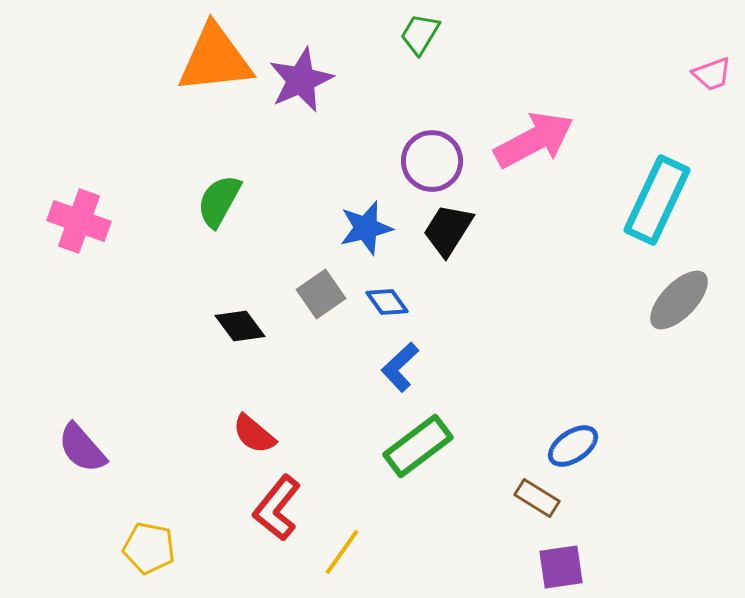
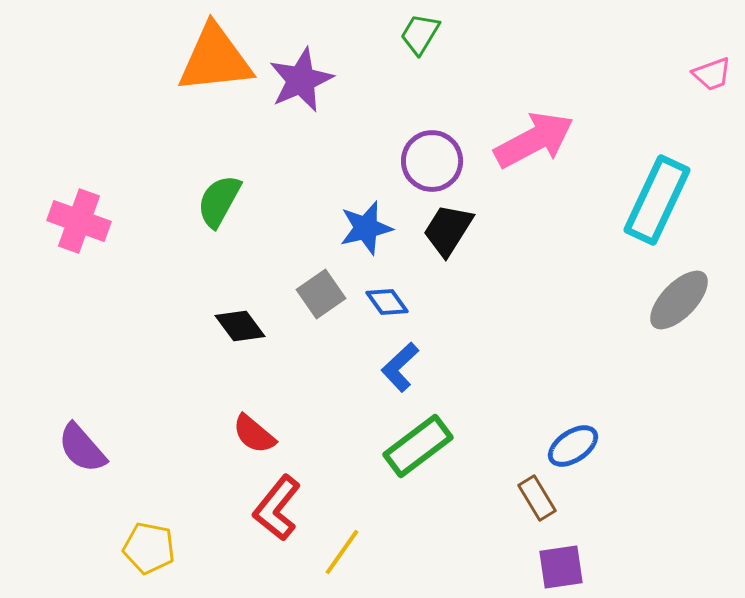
brown rectangle: rotated 27 degrees clockwise
